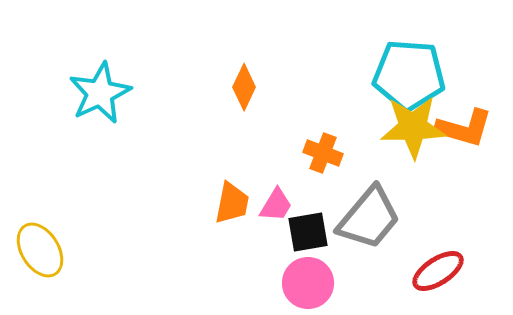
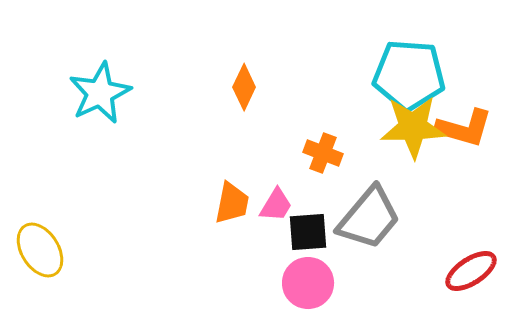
black square: rotated 6 degrees clockwise
red ellipse: moved 33 px right
